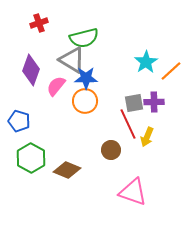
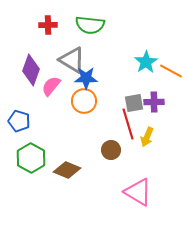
red cross: moved 9 px right, 2 px down; rotated 18 degrees clockwise
green semicircle: moved 6 px right, 13 px up; rotated 20 degrees clockwise
orange line: rotated 70 degrees clockwise
pink semicircle: moved 5 px left
orange circle: moved 1 px left
red line: rotated 8 degrees clockwise
pink triangle: moved 5 px right; rotated 12 degrees clockwise
